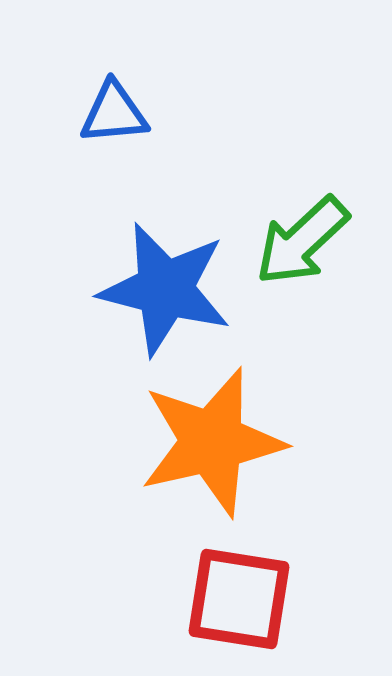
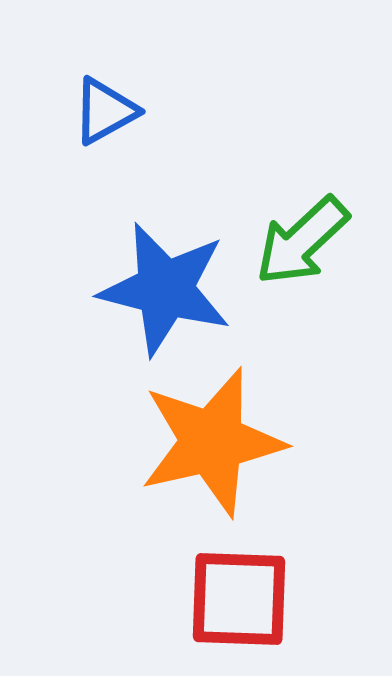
blue triangle: moved 9 px left, 2 px up; rotated 24 degrees counterclockwise
red square: rotated 7 degrees counterclockwise
